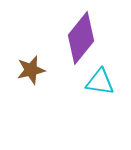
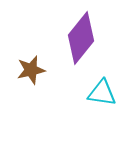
cyan triangle: moved 2 px right, 11 px down
